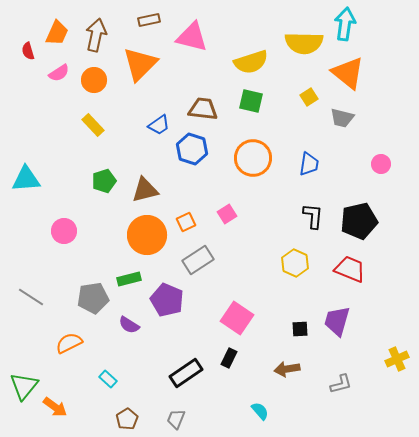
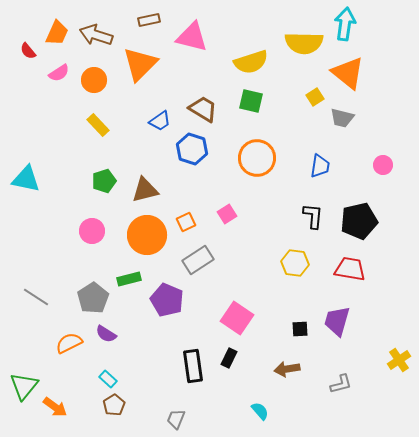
brown arrow at (96, 35): rotated 84 degrees counterclockwise
red semicircle at (28, 51): rotated 24 degrees counterclockwise
yellow square at (309, 97): moved 6 px right
brown trapezoid at (203, 109): rotated 24 degrees clockwise
yellow rectangle at (93, 125): moved 5 px right
blue trapezoid at (159, 125): moved 1 px right, 4 px up
orange circle at (253, 158): moved 4 px right
blue trapezoid at (309, 164): moved 11 px right, 2 px down
pink circle at (381, 164): moved 2 px right, 1 px down
cyan triangle at (26, 179): rotated 16 degrees clockwise
pink circle at (64, 231): moved 28 px right
yellow hexagon at (295, 263): rotated 16 degrees counterclockwise
red trapezoid at (350, 269): rotated 12 degrees counterclockwise
gray line at (31, 297): moved 5 px right
gray pentagon at (93, 298): rotated 24 degrees counterclockwise
purple semicircle at (129, 325): moved 23 px left, 9 px down
yellow cross at (397, 359): moved 2 px right, 1 px down; rotated 10 degrees counterclockwise
black rectangle at (186, 373): moved 7 px right, 7 px up; rotated 64 degrees counterclockwise
brown pentagon at (127, 419): moved 13 px left, 14 px up
